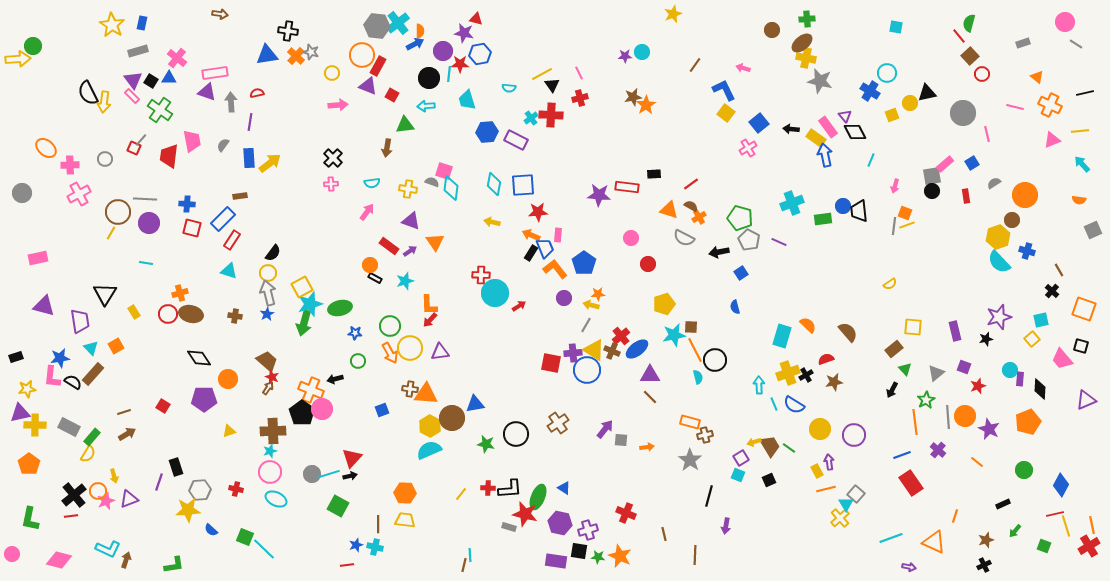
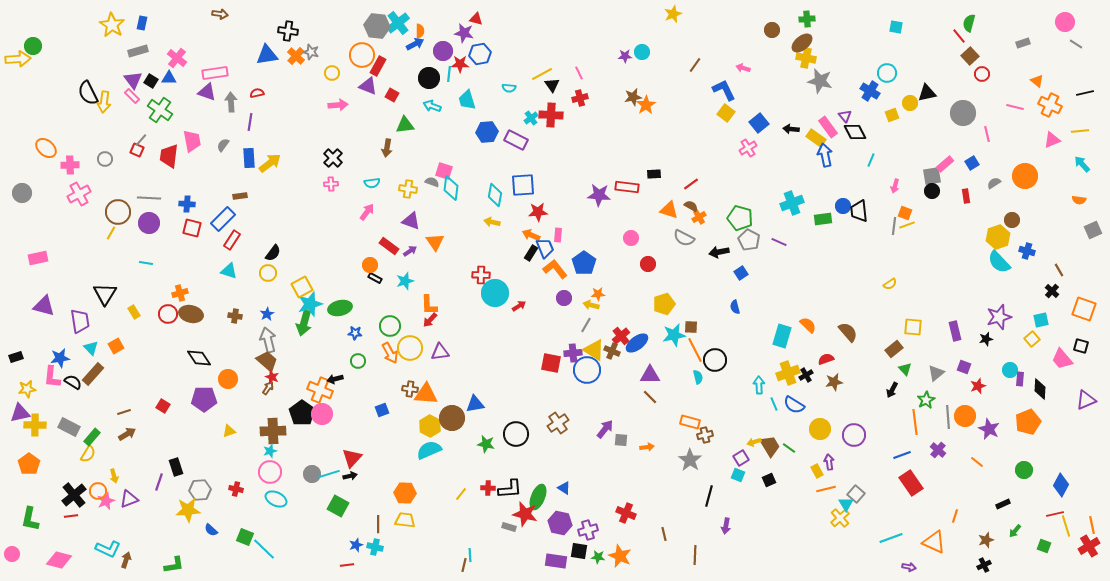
orange triangle at (1037, 77): moved 4 px down
cyan arrow at (426, 106): moved 6 px right; rotated 24 degrees clockwise
red square at (134, 148): moved 3 px right, 2 px down
cyan diamond at (494, 184): moved 1 px right, 11 px down
orange circle at (1025, 195): moved 19 px up
gray line at (145, 199): moved 4 px right, 1 px up
gray arrow at (268, 293): moved 47 px down
blue ellipse at (637, 349): moved 6 px up
orange cross at (311, 390): moved 9 px right
pink circle at (322, 409): moved 5 px down
